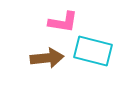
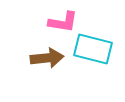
cyan rectangle: moved 2 px up
